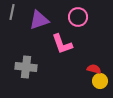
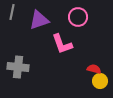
gray cross: moved 8 px left
